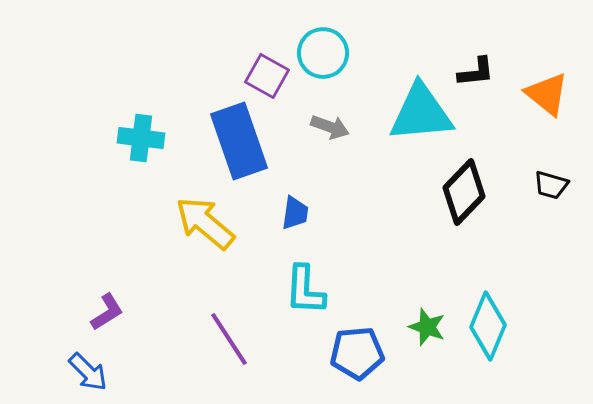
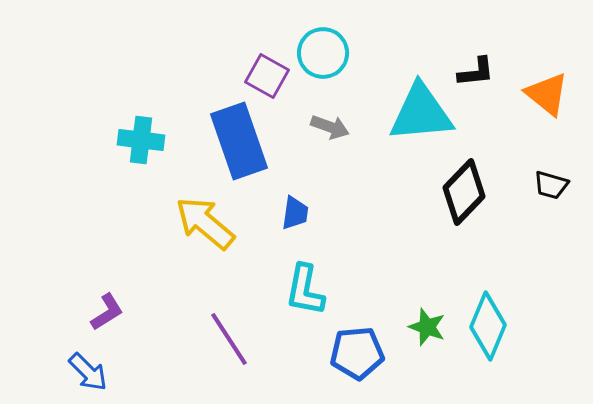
cyan cross: moved 2 px down
cyan L-shape: rotated 8 degrees clockwise
